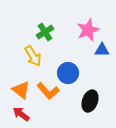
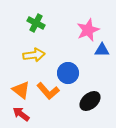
green cross: moved 9 px left, 9 px up; rotated 30 degrees counterclockwise
yellow arrow: moved 1 px right, 1 px up; rotated 65 degrees counterclockwise
black ellipse: rotated 30 degrees clockwise
